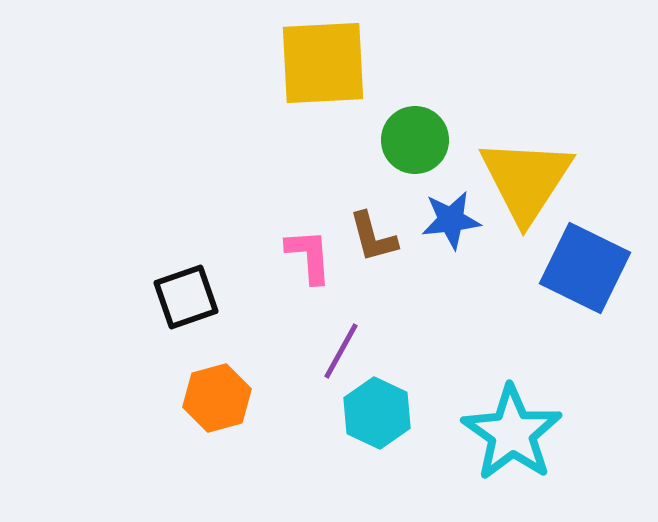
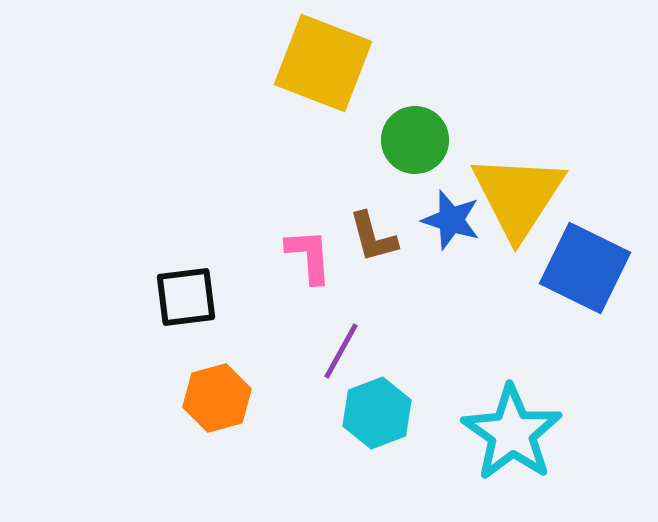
yellow square: rotated 24 degrees clockwise
yellow triangle: moved 8 px left, 16 px down
blue star: rotated 24 degrees clockwise
black square: rotated 12 degrees clockwise
cyan hexagon: rotated 14 degrees clockwise
